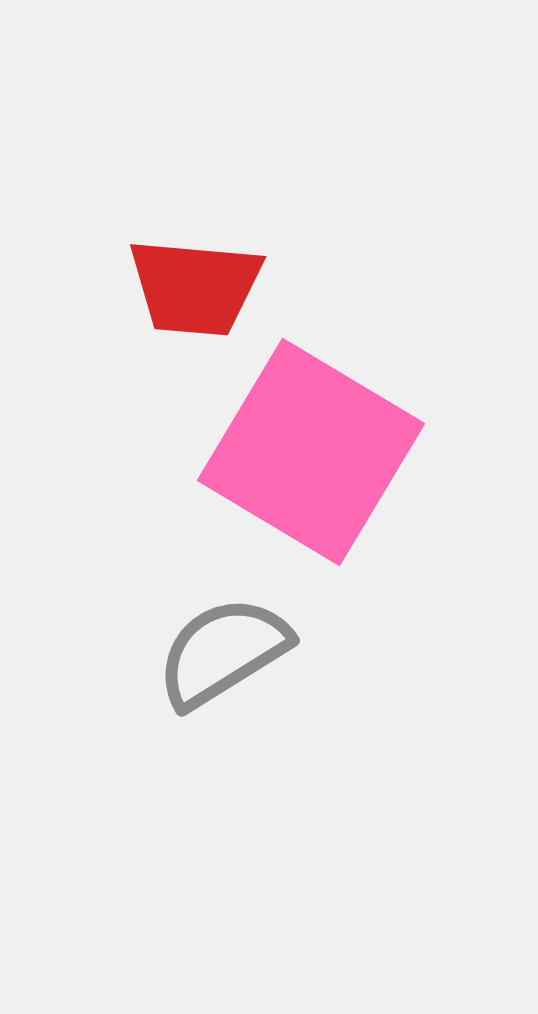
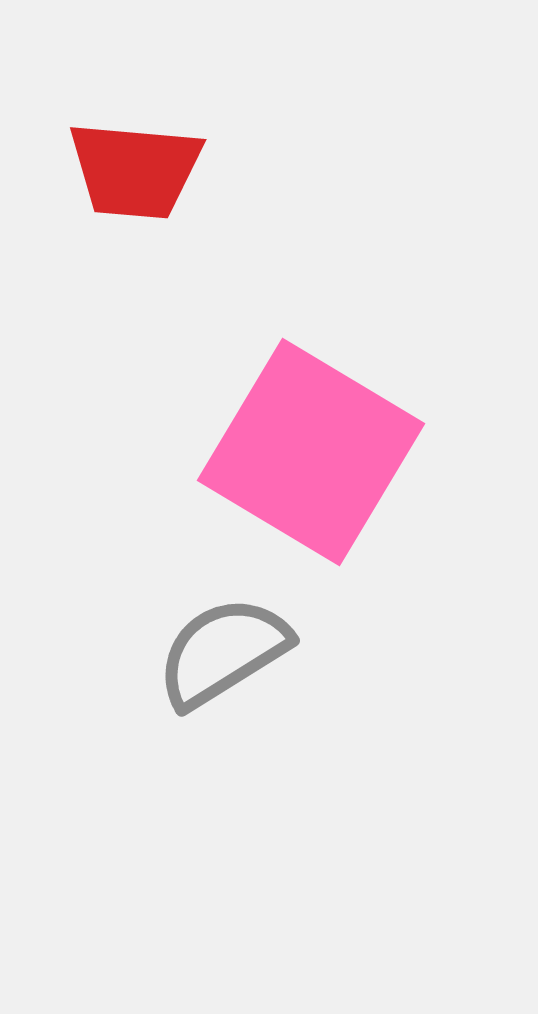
red trapezoid: moved 60 px left, 117 px up
